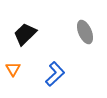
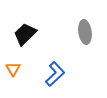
gray ellipse: rotated 15 degrees clockwise
